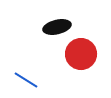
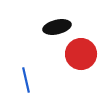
blue line: rotated 45 degrees clockwise
